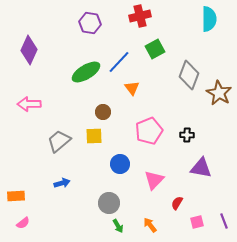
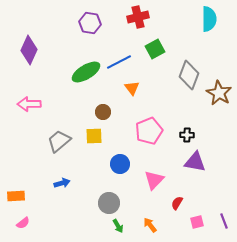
red cross: moved 2 px left, 1 px down
blue line: rotated 20 degrees clockwise
purple triangle: moved 6 px left, 6 px up
